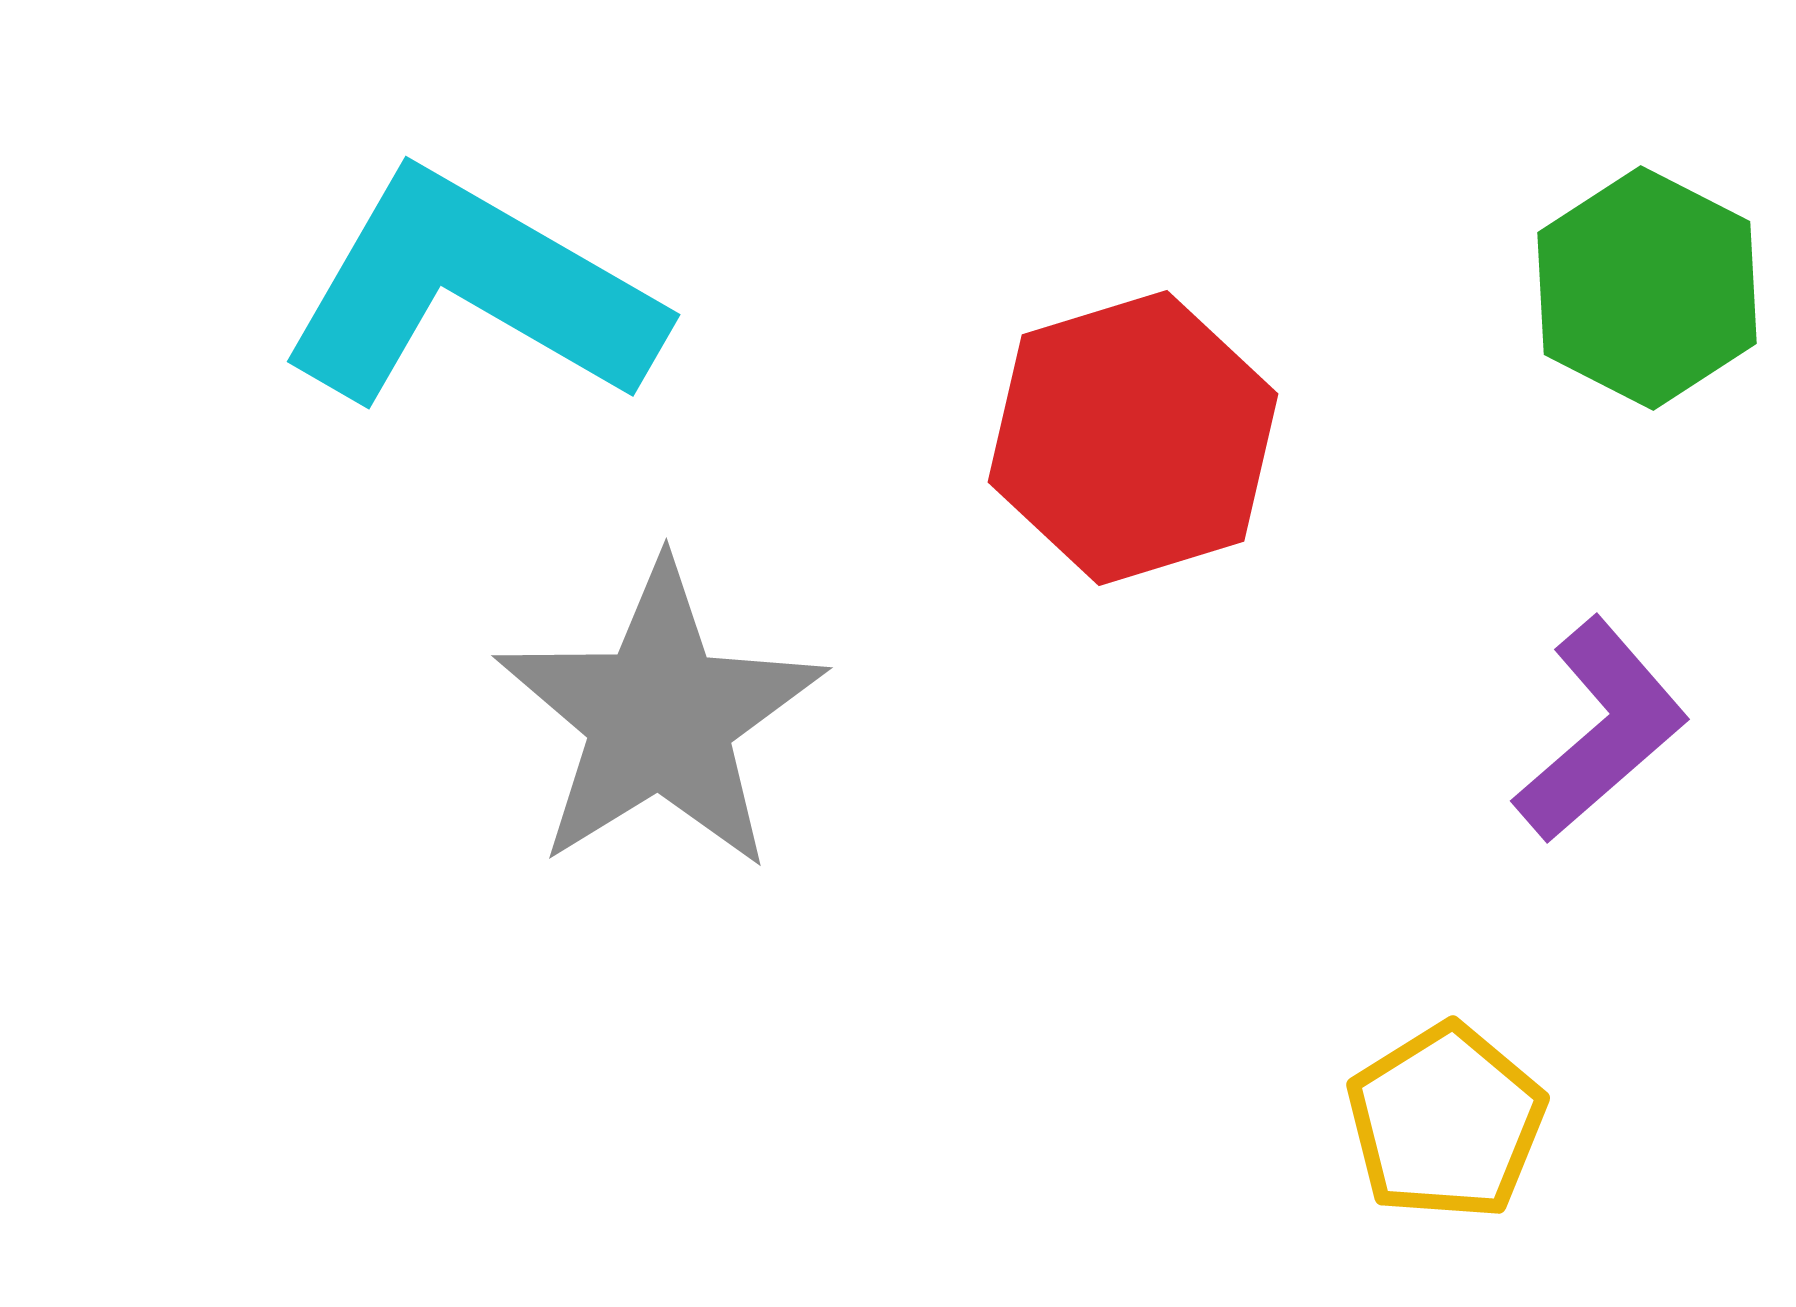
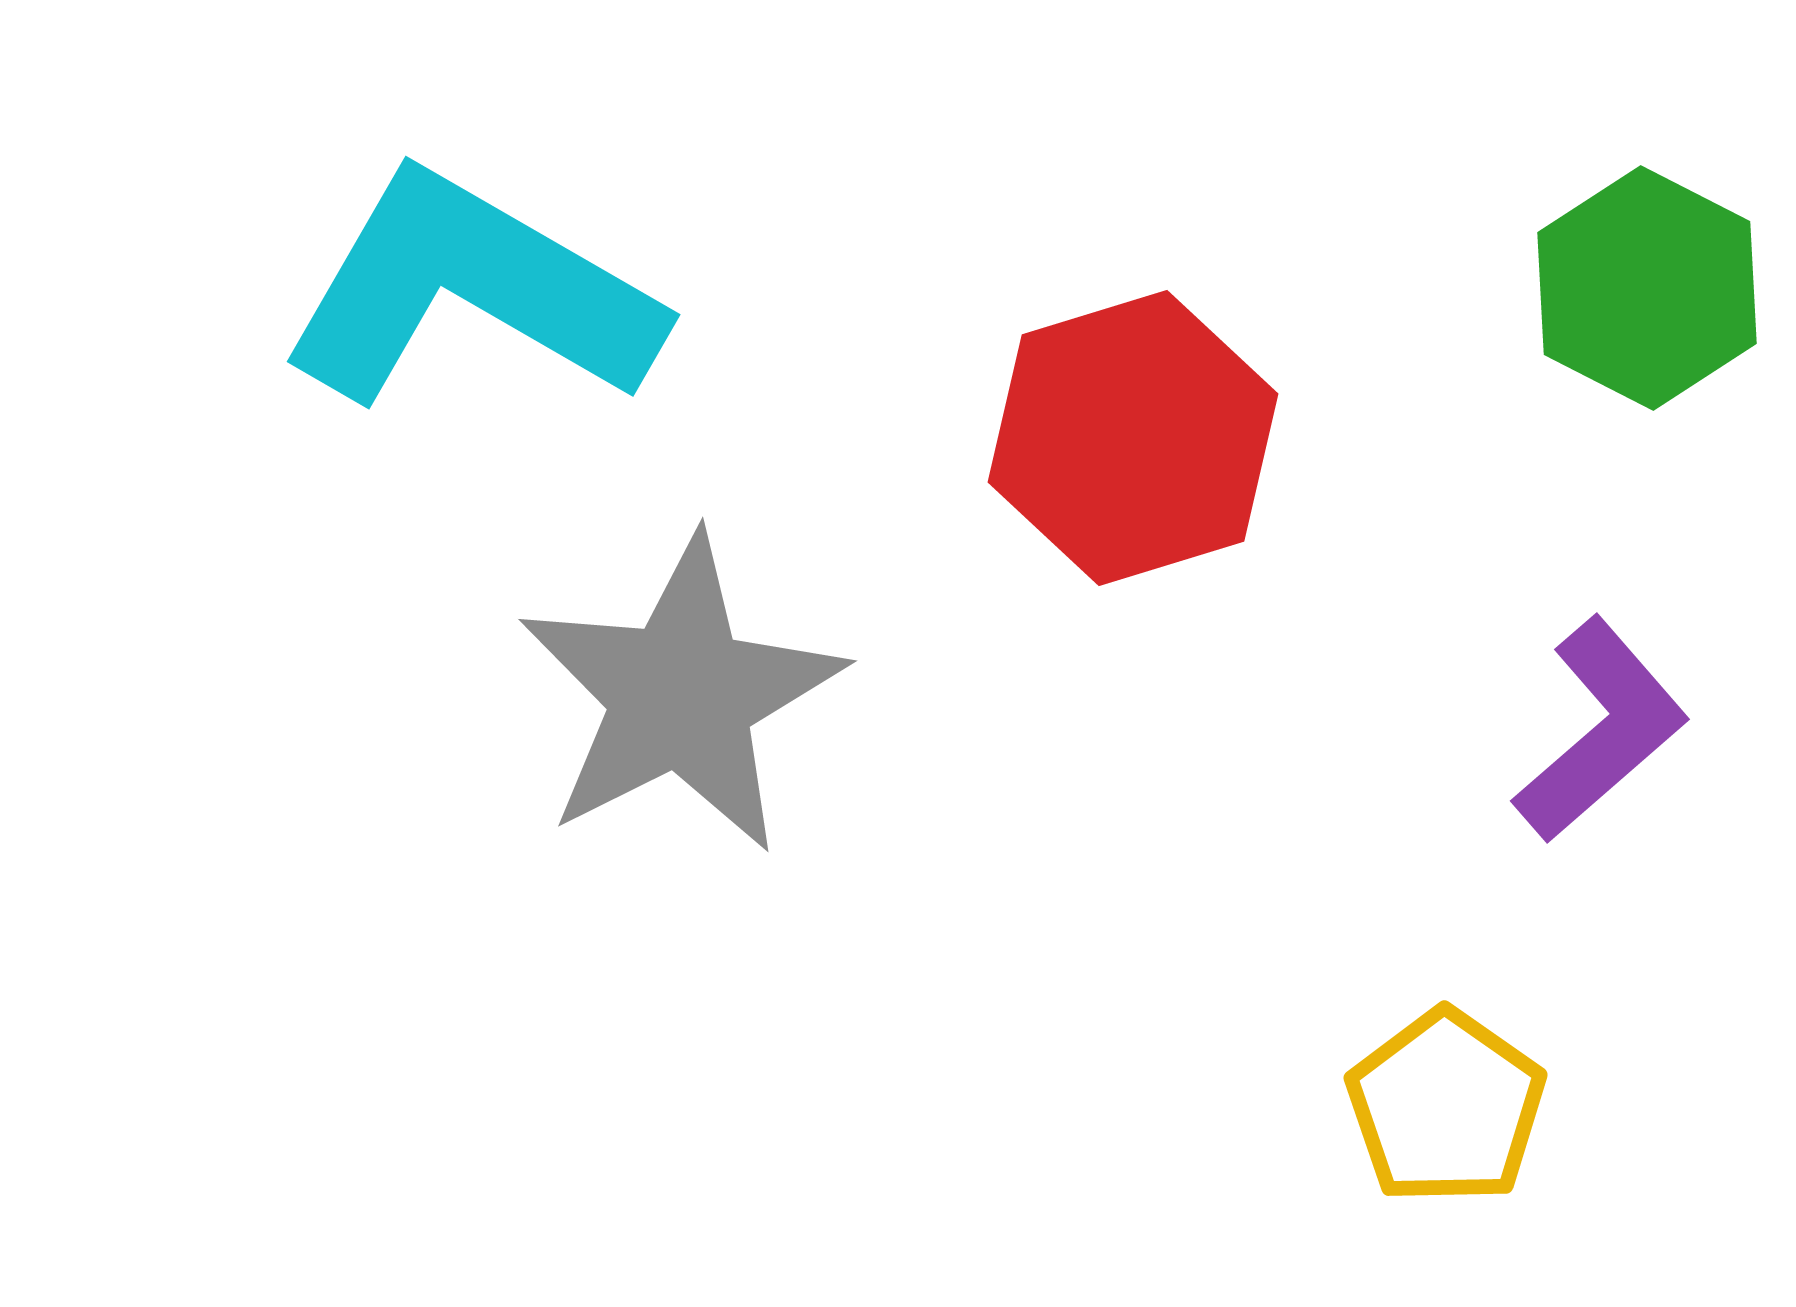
gray star: moved 21 px right, 22 px up; rotated 5 degrees clockwise
yellow pentagon: moved 15 px up; rotated 5 degrees counterclockwise
